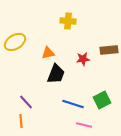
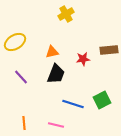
yellow cross: moved 2 px left, 7 px up; rotated 35 degrees counterclockwise
orange triangle: moved 4 px right, 1 px up
purple line: moved 5 px left, 25 px up
orange line: moved 3 px right, 2 px down
pink line: moved 28 px left
